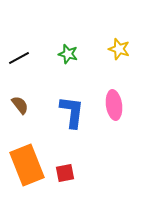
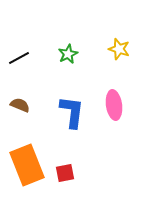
green star: rotated 30 degrees clockwise
brown semicircle: rotated 30 degrees counterclockwise
